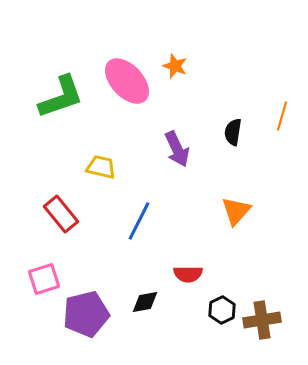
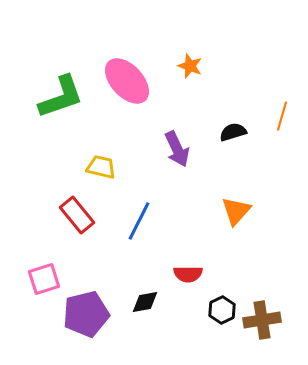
orange star: moved 15 px right
black semicircle: rotated 64 degrees clockwise
red rectangle: moved 16 px right, 1 px down
